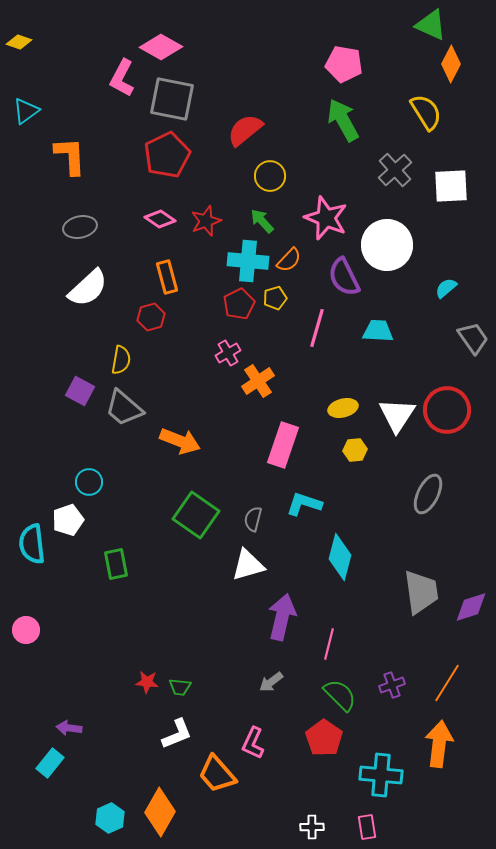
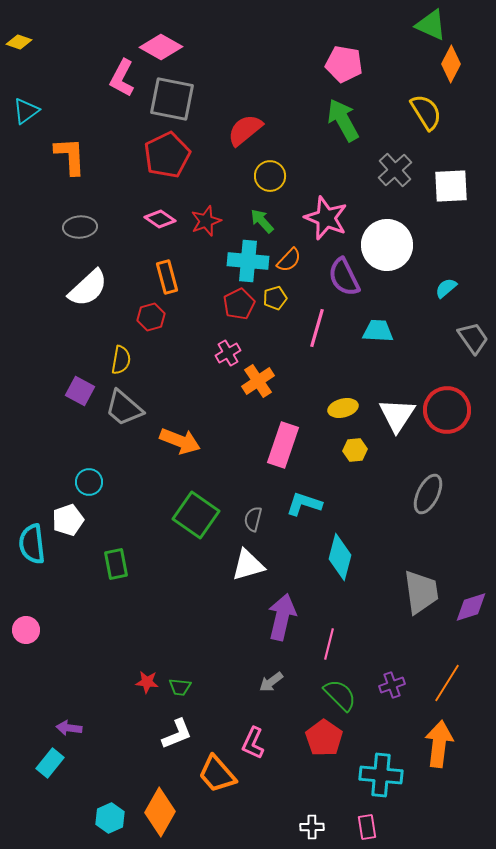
gray ellipse at (80, 227): rotated 8 degrees clockwise
